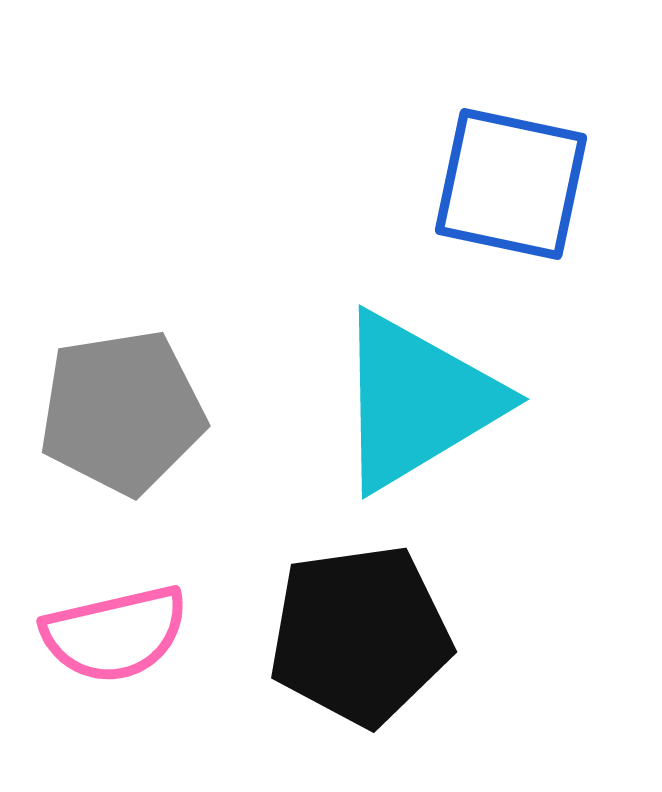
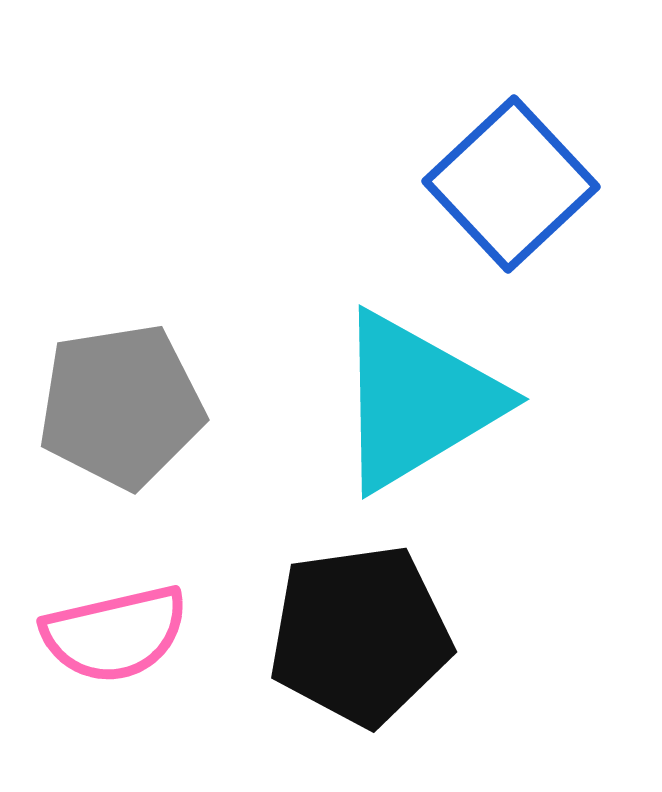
blue square: rotated 35 degrees clockwise
gray pentagon: moved 1 px left, 6 px up
